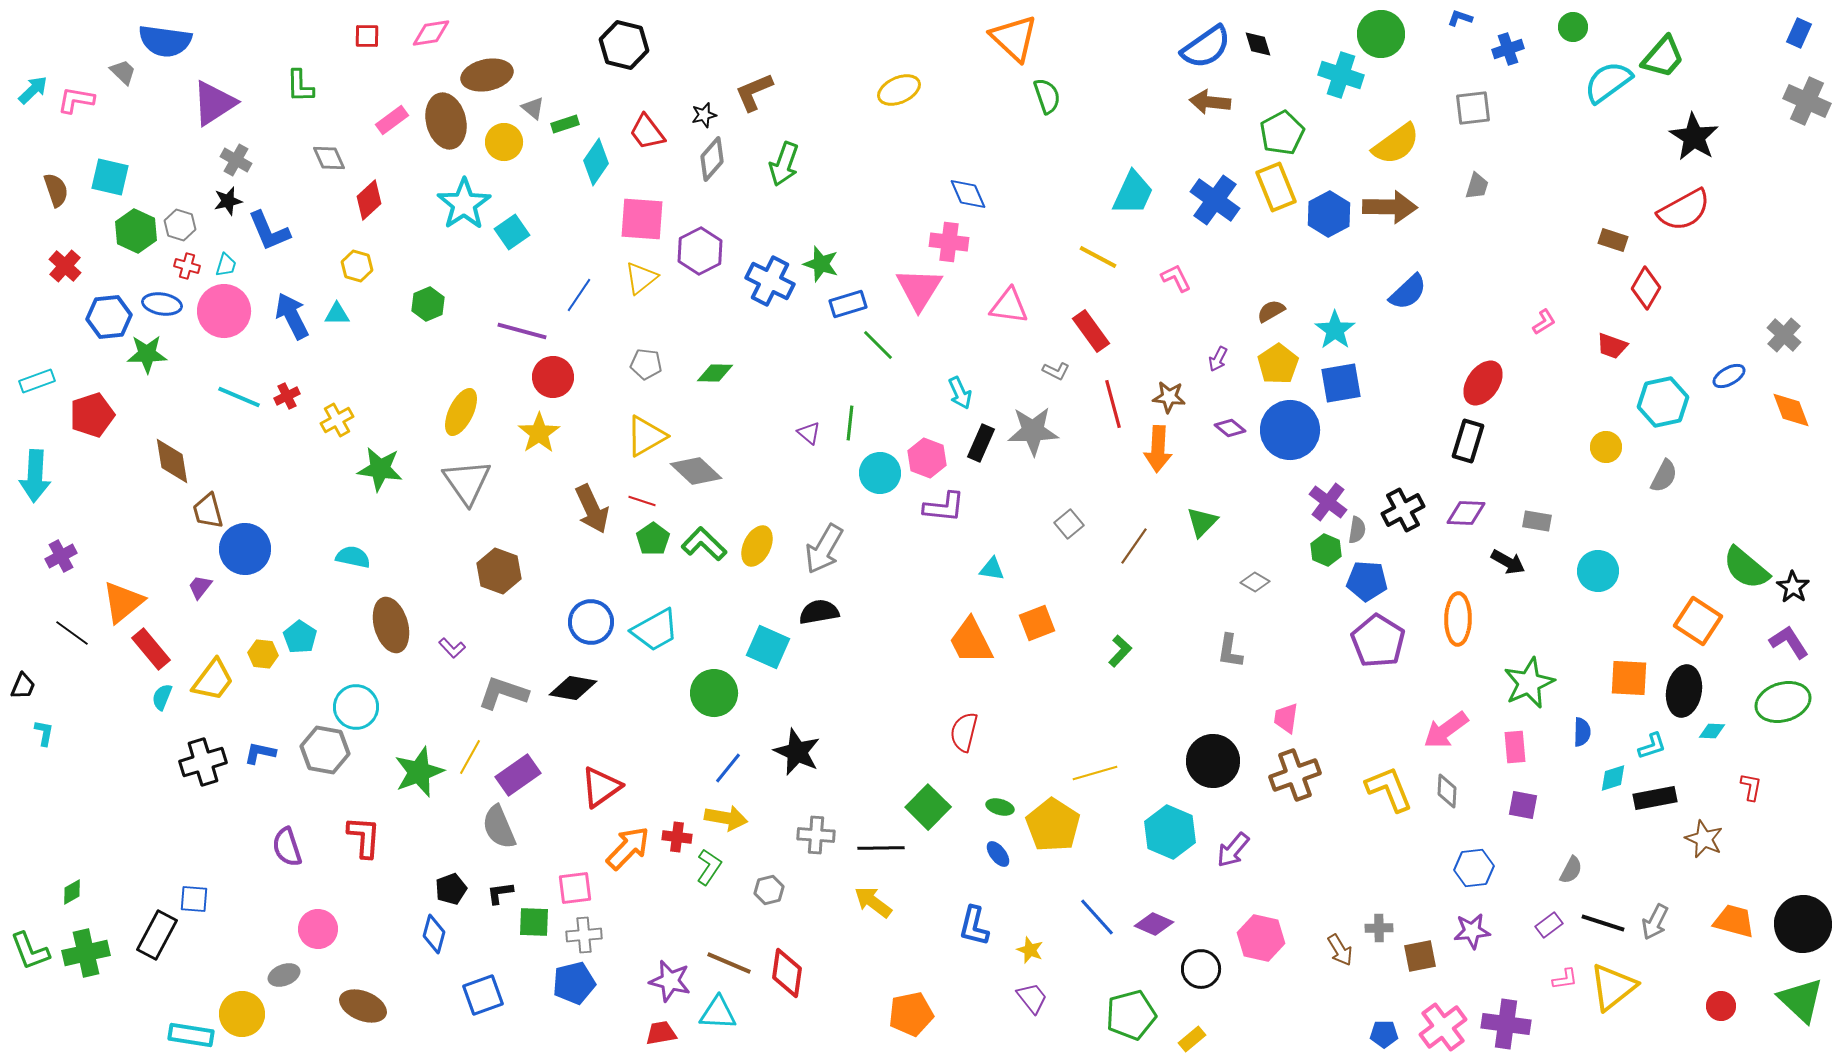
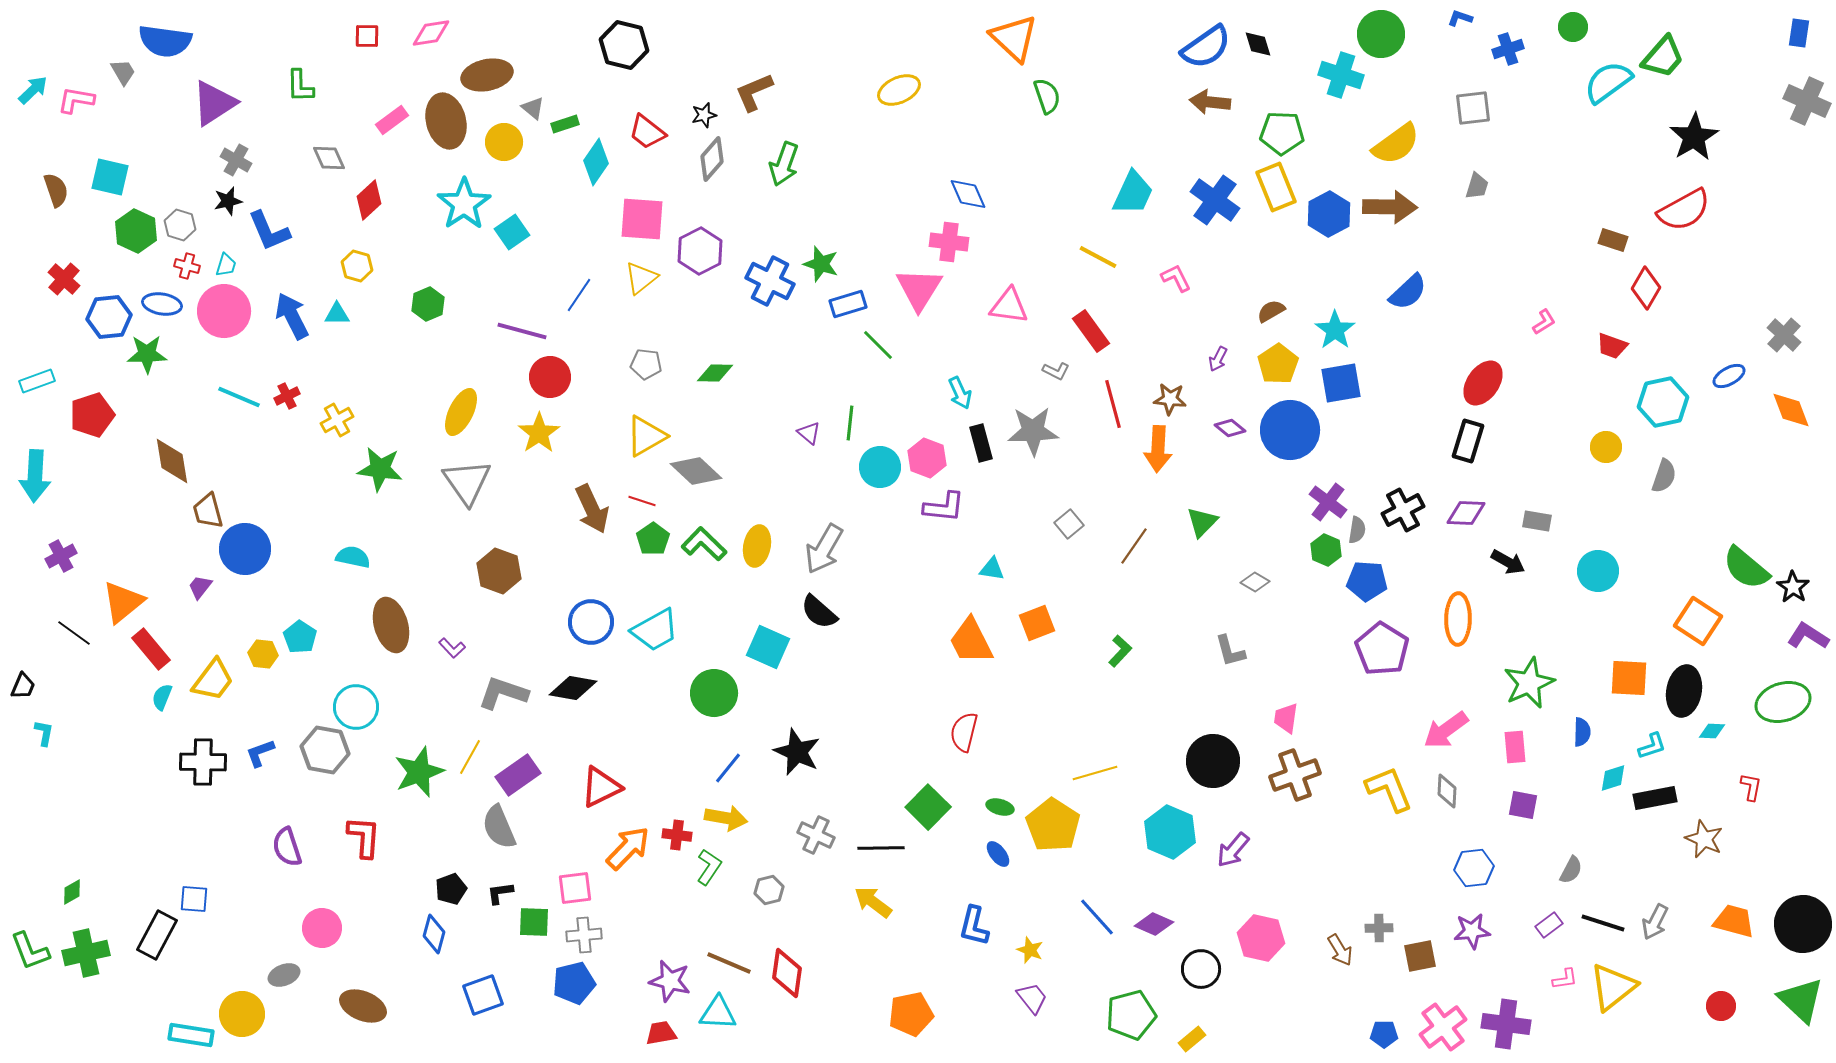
blue rectangle at (1799, 33): rotated 16 degrees counterclockwise
gray trapezoid at (123, 72): rotated 16 degrees clockwise
red trapezoid at (647, 132): rotated 15 degrees counterclockwise
green pentagon at (1282, 133): rotated 30 degrees clockwise
black star at (1694, 137): rotated 9 degrees clockwise
red cross at (65, 266): moved 1 px left, 13 px down
red circle at (553, 377): moved 3 px left
brown star at (1169, 397): moved 1 px right, 2 px down
black rectangle at (981, 443): rotated 39 degrees counterclockwise
cyan circle at (880, 473): moved 6 px up
gray semicircle at (1664, 476): rotated 8 degrees counterclockwise
yellow ellipse at (757, 546): rotated 15 degrees counterclockwise
black semicircle at (819, 612): rotated 129 degrees counterclockwise
black line at (72, 633): moved 2 px right
purple pentagon at (1378, 641): moved 4 px right, 8 px down
purple L-shape at (1789, 642): moved 19 px right, 6 px up; rotated 24 degrees counterclockwise
gray L-shape at (1230, 651): rotated 24 degrees counterclockwise
blue L-shape at (260, 753): rotated 32 degrees counterclockwise
black cross at (203, 762): rotated 18 degrees clockwise
red triangle at (601, 787): rotated 9 degrees clockwise
gray cross at (816, 835): rotated 21 degrees clockwise
red cross at (677, 837): moved 2 px up
pink circle at (318, 929): moved 4 px right, 1 px up
